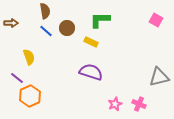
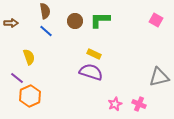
brown circle: moved 8 px right, 7 px up
yellow rectangle: moved 3 px right, 12 px down
